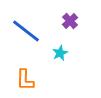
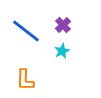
purple cross: moved 7 px left, 4 px down
cyan star: moved 2 px right, 2 px up
